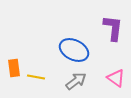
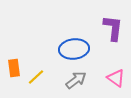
blue ellipse: moved 1 px up; rotated 32 degrees counterclockwise
yellow line: rotated 54 degrees counterclockwise
gray arrow: moved 1 px up
